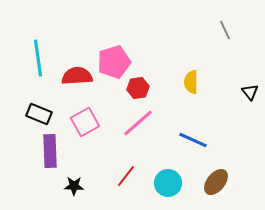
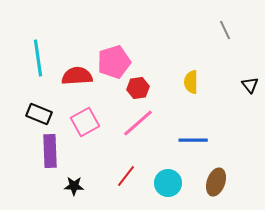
black triangle: moved 7 px up
blue line: rotated 24 degrees counterclockwise
brown ellipse: rotated 20 degrees counterclockwise
